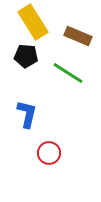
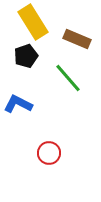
brown rectangle: moved 1 px left, 3 px down
black pentagon: rotated 25 degrees counterclockwise
green line: moved 5 px down; rotated 16 degrees clockwise
blue L-shape: moved 9 px left, 10 px up; rotated 76 degrees counterclockwise
